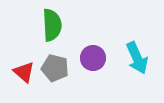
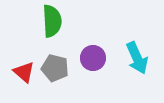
green semicircle: moved 4 px up
